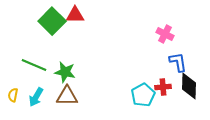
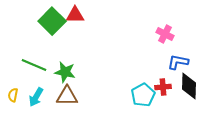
blue L-shape: rotated 70 degrees counterclockwise
